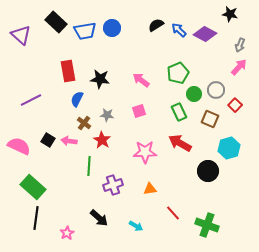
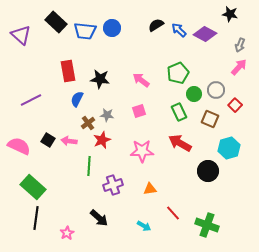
blue trapezoid at (85, 31): rotated 15 degrees clockwise
brown cross at (84, 123): moved 4 px right; rotated 16 degrees clockwise
red star at (102, 140): rotated 18 degrees clockwise
pink star at (145, 152): moved 3 px left, 1 px up
cyan arrow at (136, 226): moved 8 px right
